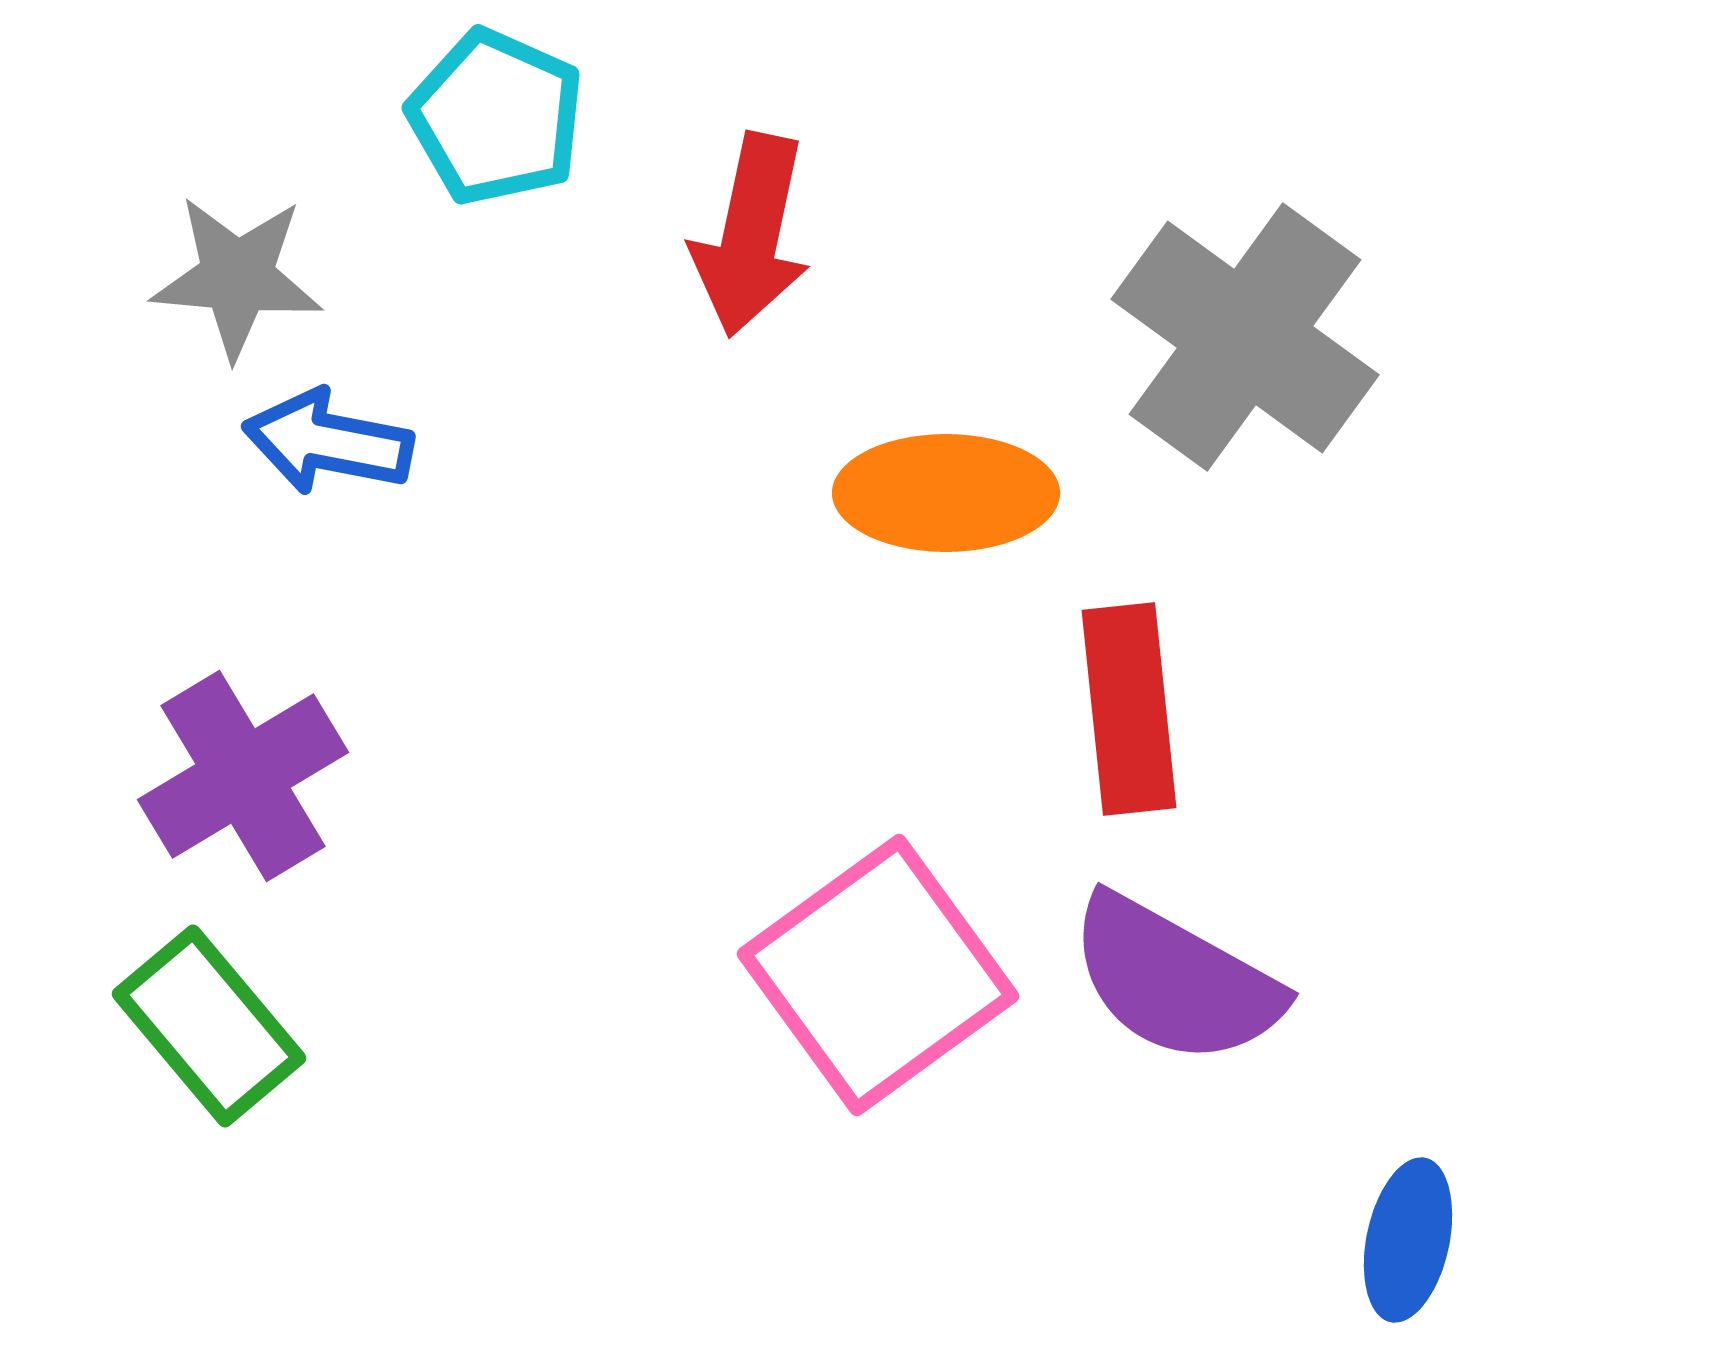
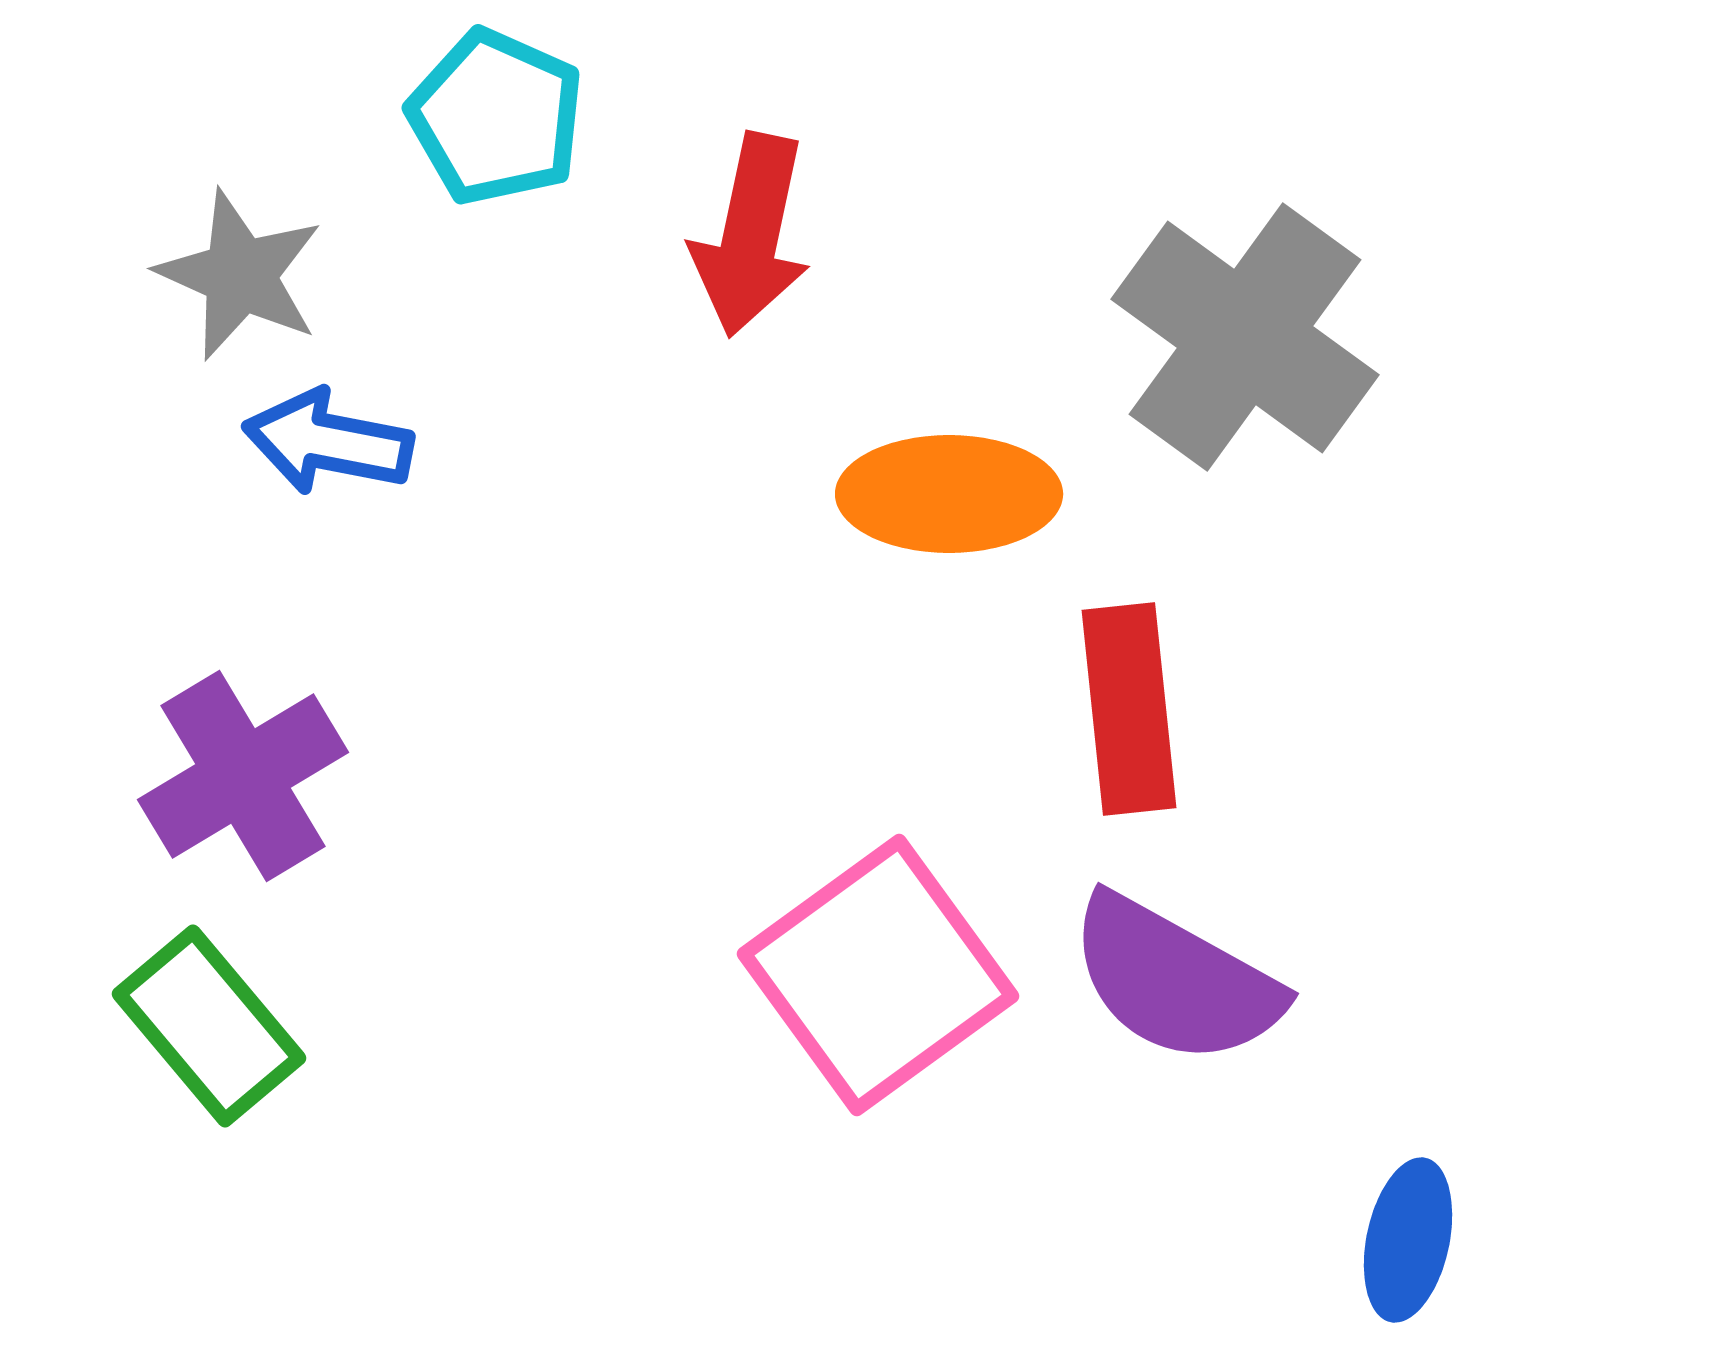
gray star: moved 3 px right, 2 px up; rotated 19 degrees clockwise
orange ellipse: moved 3 px right, 1 px down
